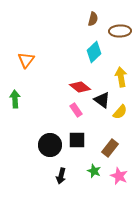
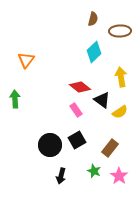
yellow semicircle: rotated 14 degrees clockwise
black square: rotated 30 degrees counterclockwise
pink star: rotated 12 degrees clockwise
